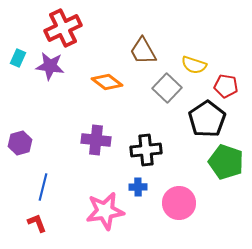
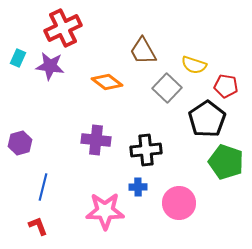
pink star: rotated 9 degrees clockwise
red L-shape: moved 1 px right, 3 px down
